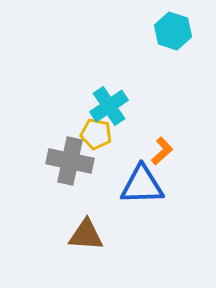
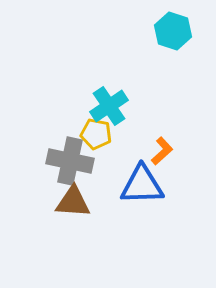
brown triangle: moved 13 px left, 33 px up
